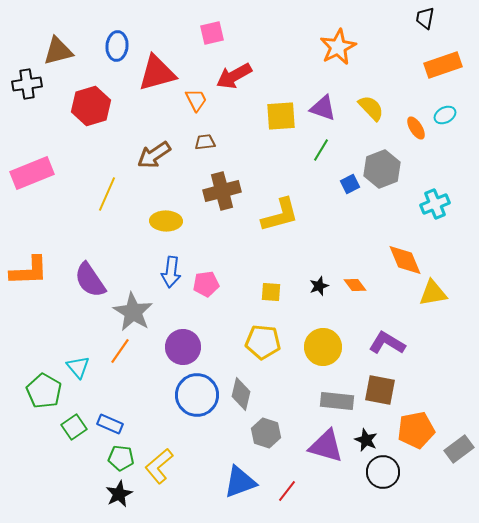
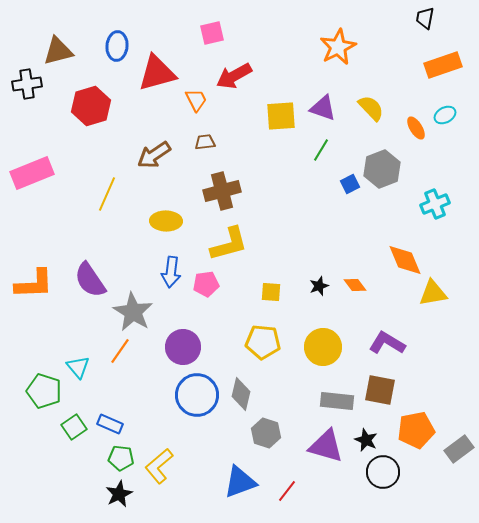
yellow L-shape at (280, 215): moved 51 px left, 29 px down
orange L-shape at (29, 271): moved 5 px right, 13 px down
green pentagon at (44, 391): rotated 12 degrees counterclockwise
